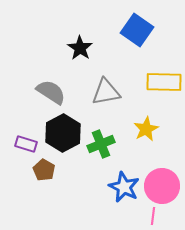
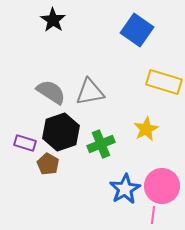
black star: moved 27 px left, 28 px up
yellow rectangle: rotated 16 degrees clockwise
gray triangle: moved 16 px left
black hexagon: moved 2 px left, 1 px up; rotated 9 degrees clockwise
purple rectangle: moved 1 px left, 1 px up
brown pentagon: moved 4 px right, 6 px up
blue star: moved 1 px right, 2 px down; rotated 16 degrees clockwise
pink line: moved 1 px up
